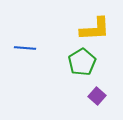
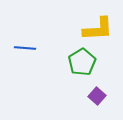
yellow L-shape: moved 3 px right
